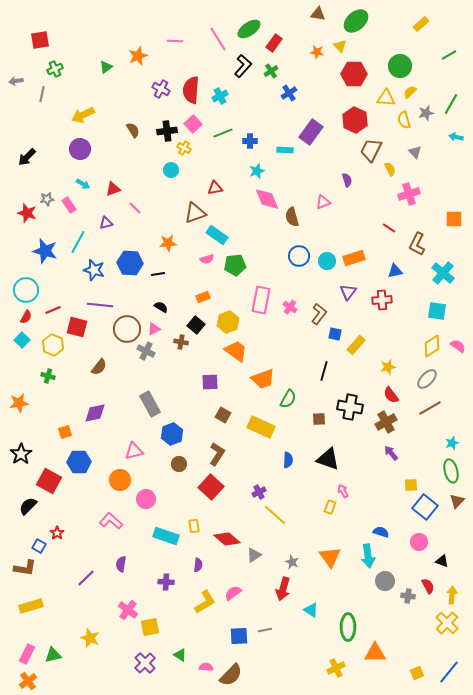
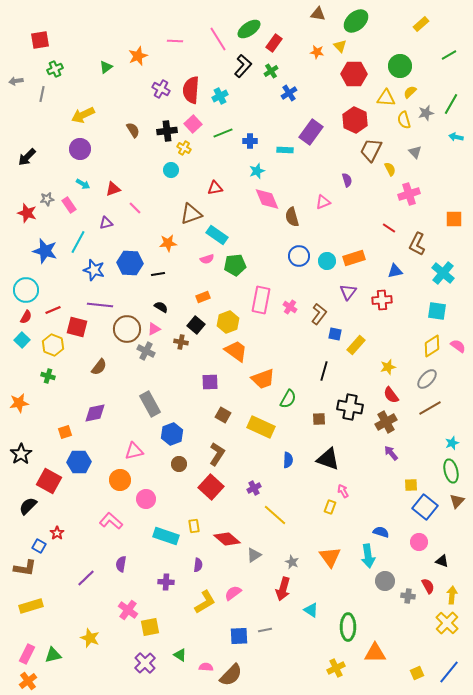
brown triangle at (195, 213): moved 4 px left, 1 px down
purple cross at (259, 492): moved 5 px left, 4 px up
